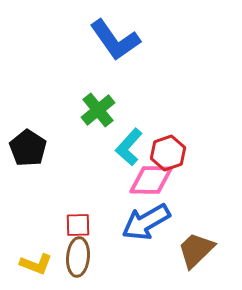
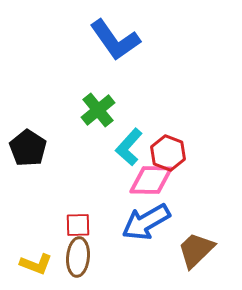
red hexagon: rotated 20 degrees counterclockwise
